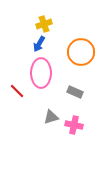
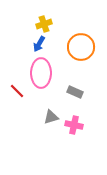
orange circle: moved 5 px up
